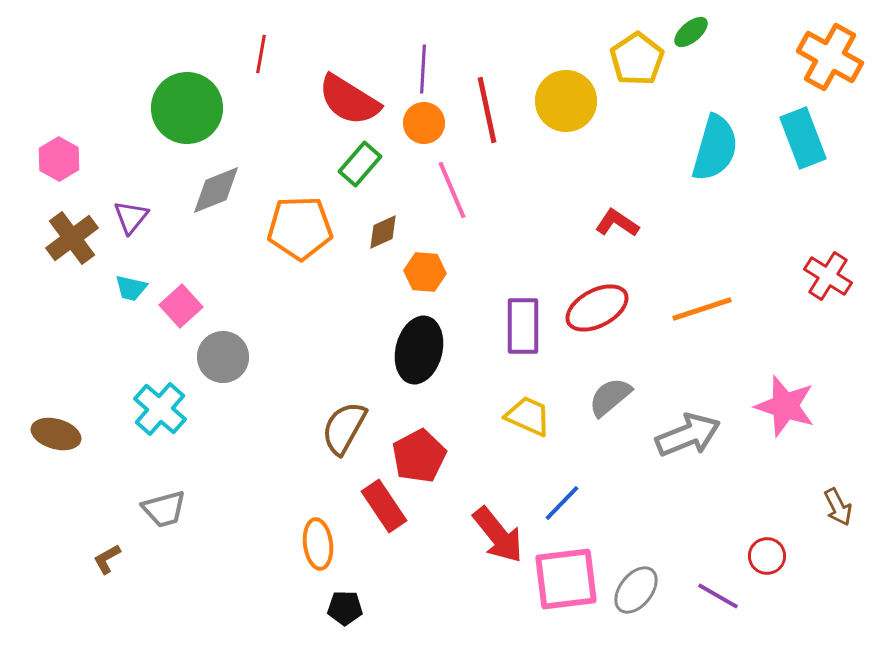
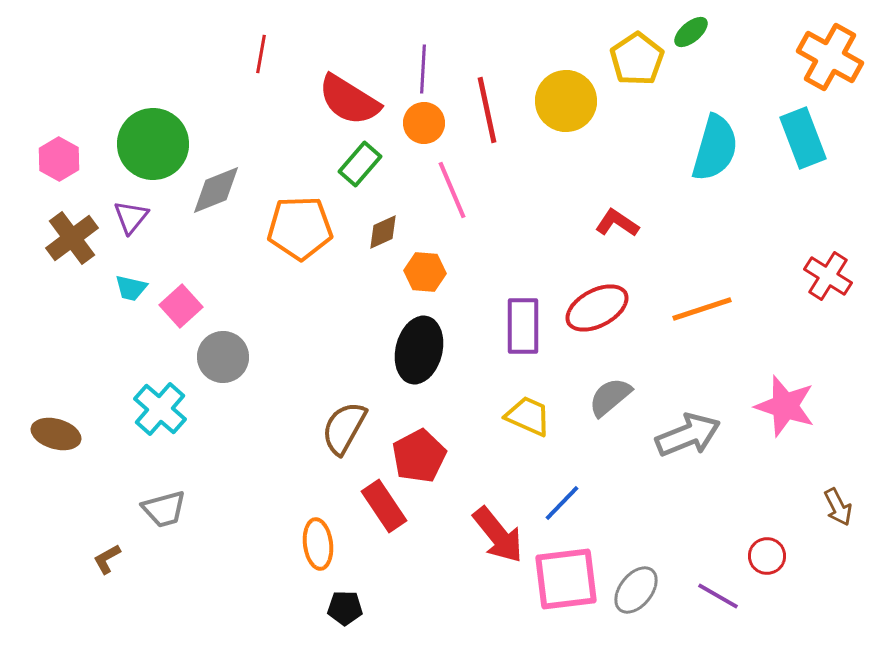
green circle at (187, 108): moved 34 px left, 36 px down
